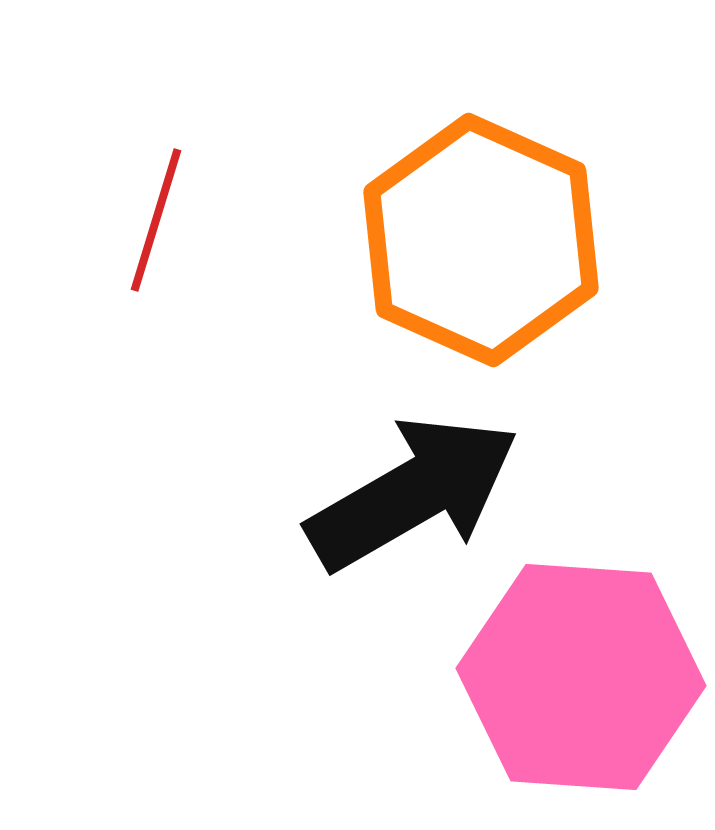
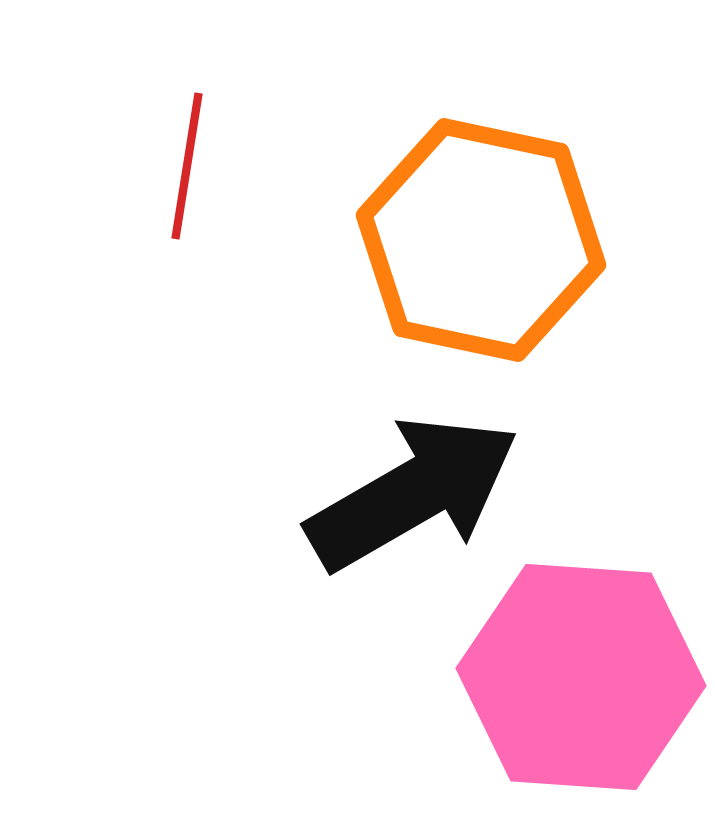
red line: moved 31 px right, 54 px up; rotated 8 degrees counterclockwise
orange hexagon: rotated 12 degrees counterclockwise
